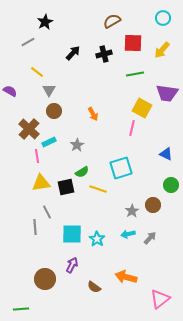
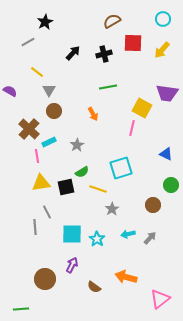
cyan circle at (163, 18): moved 1 px down
green line at (135, 74): moved 27 px left, 13 px down
gray star at (132, 211): moved 20 px left, 2 px up
